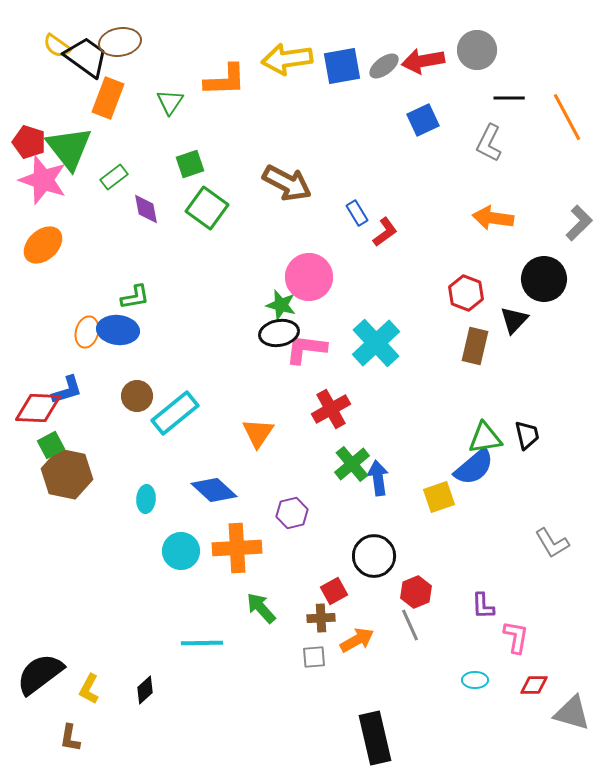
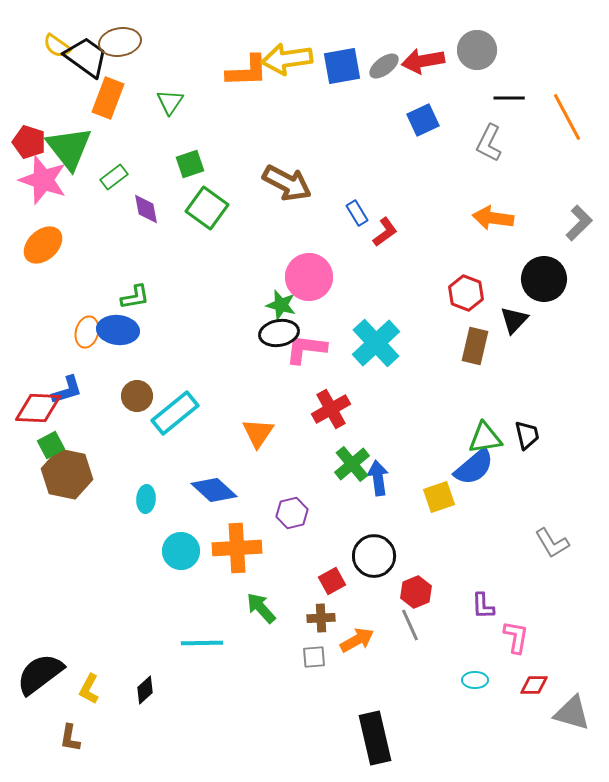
orange L-shape at (225, 80): moved 22 px right, 9 px up
red square at (334, 591): moved 2 px left, 10 px up
